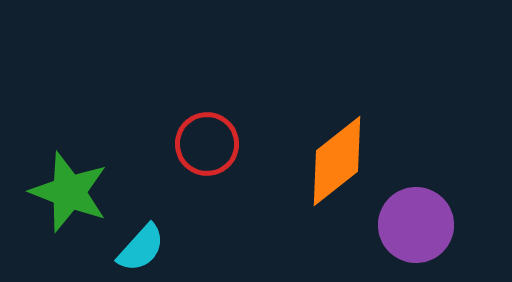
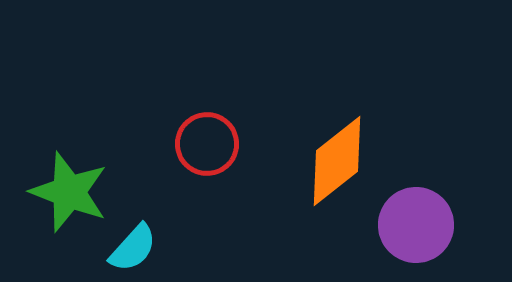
cyan semicircle: moved 8 px left
